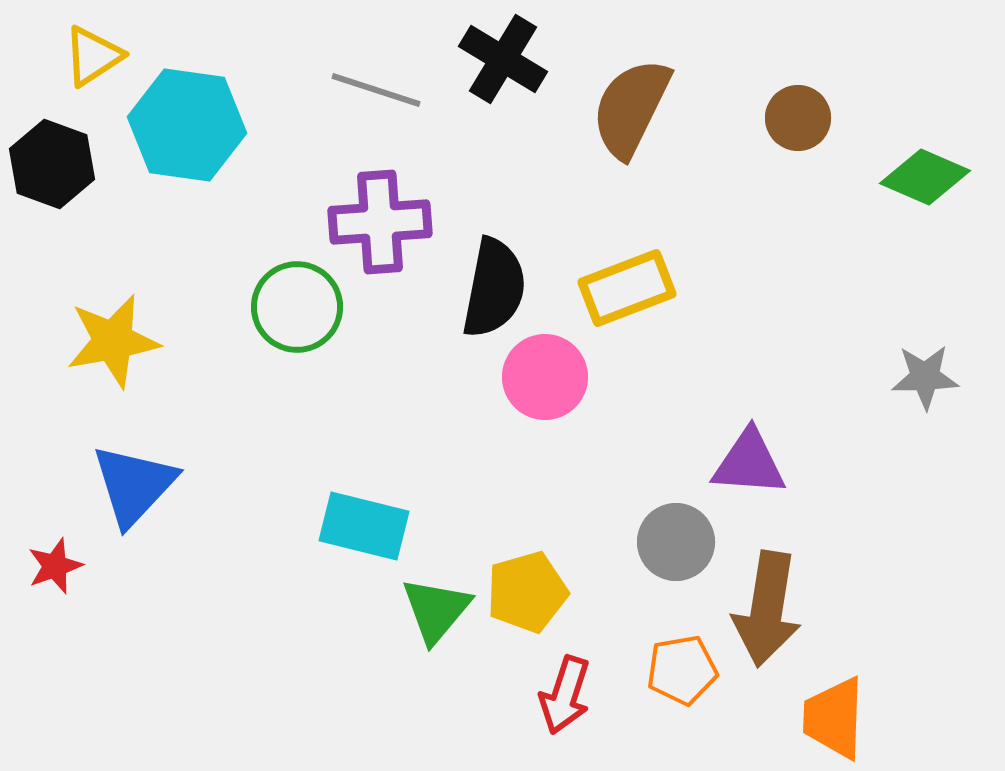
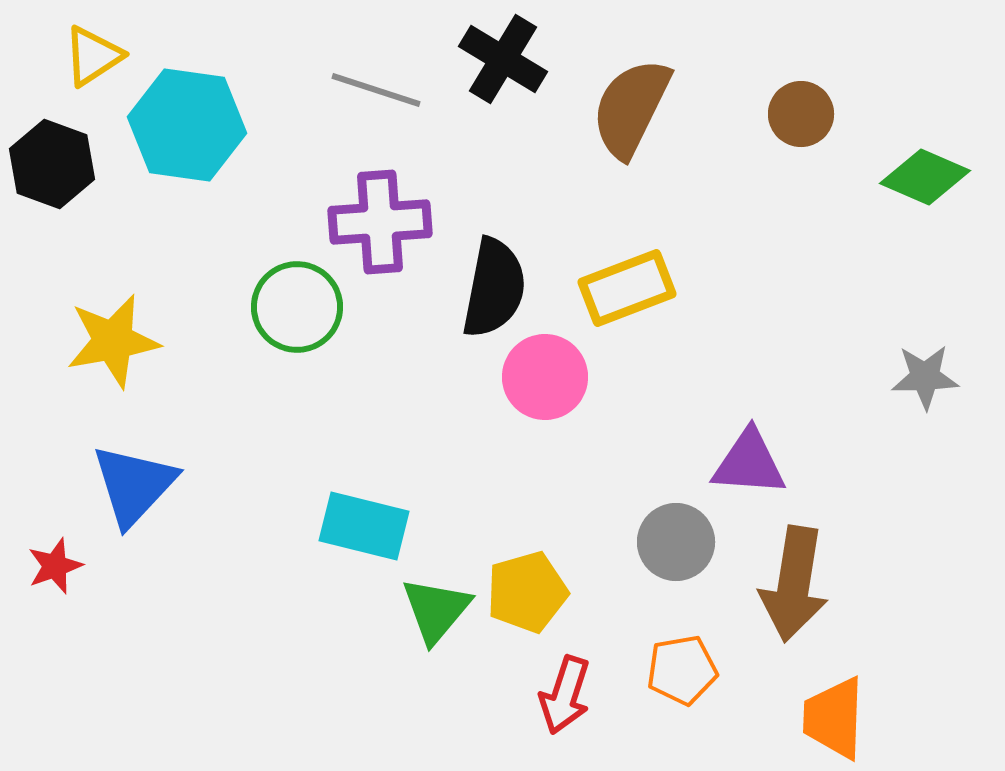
brown circle: moved 3 px right, 4 px up
brown arrow: moved 27 px right, 25 px up
